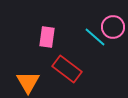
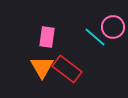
orange triangle: moved 14 px right, 15 px up
